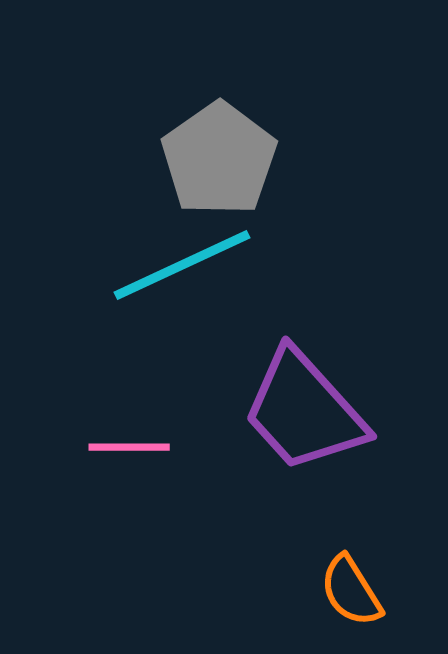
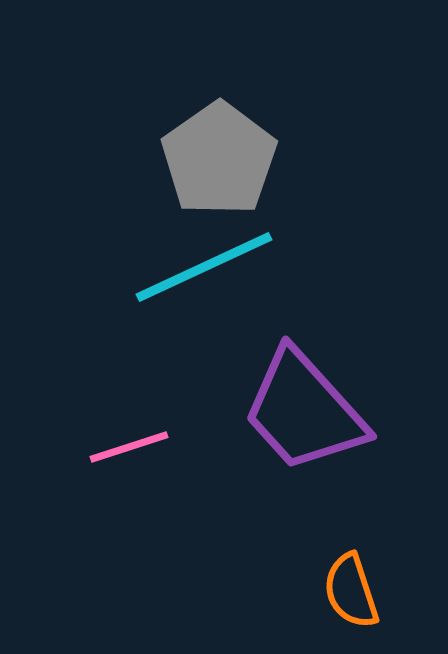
cyan line: moved 22 px right, 2 px down
pink line: rotated 18 degrees counterclockwise
orange semicircle: rotated 14 degrees clockwise
